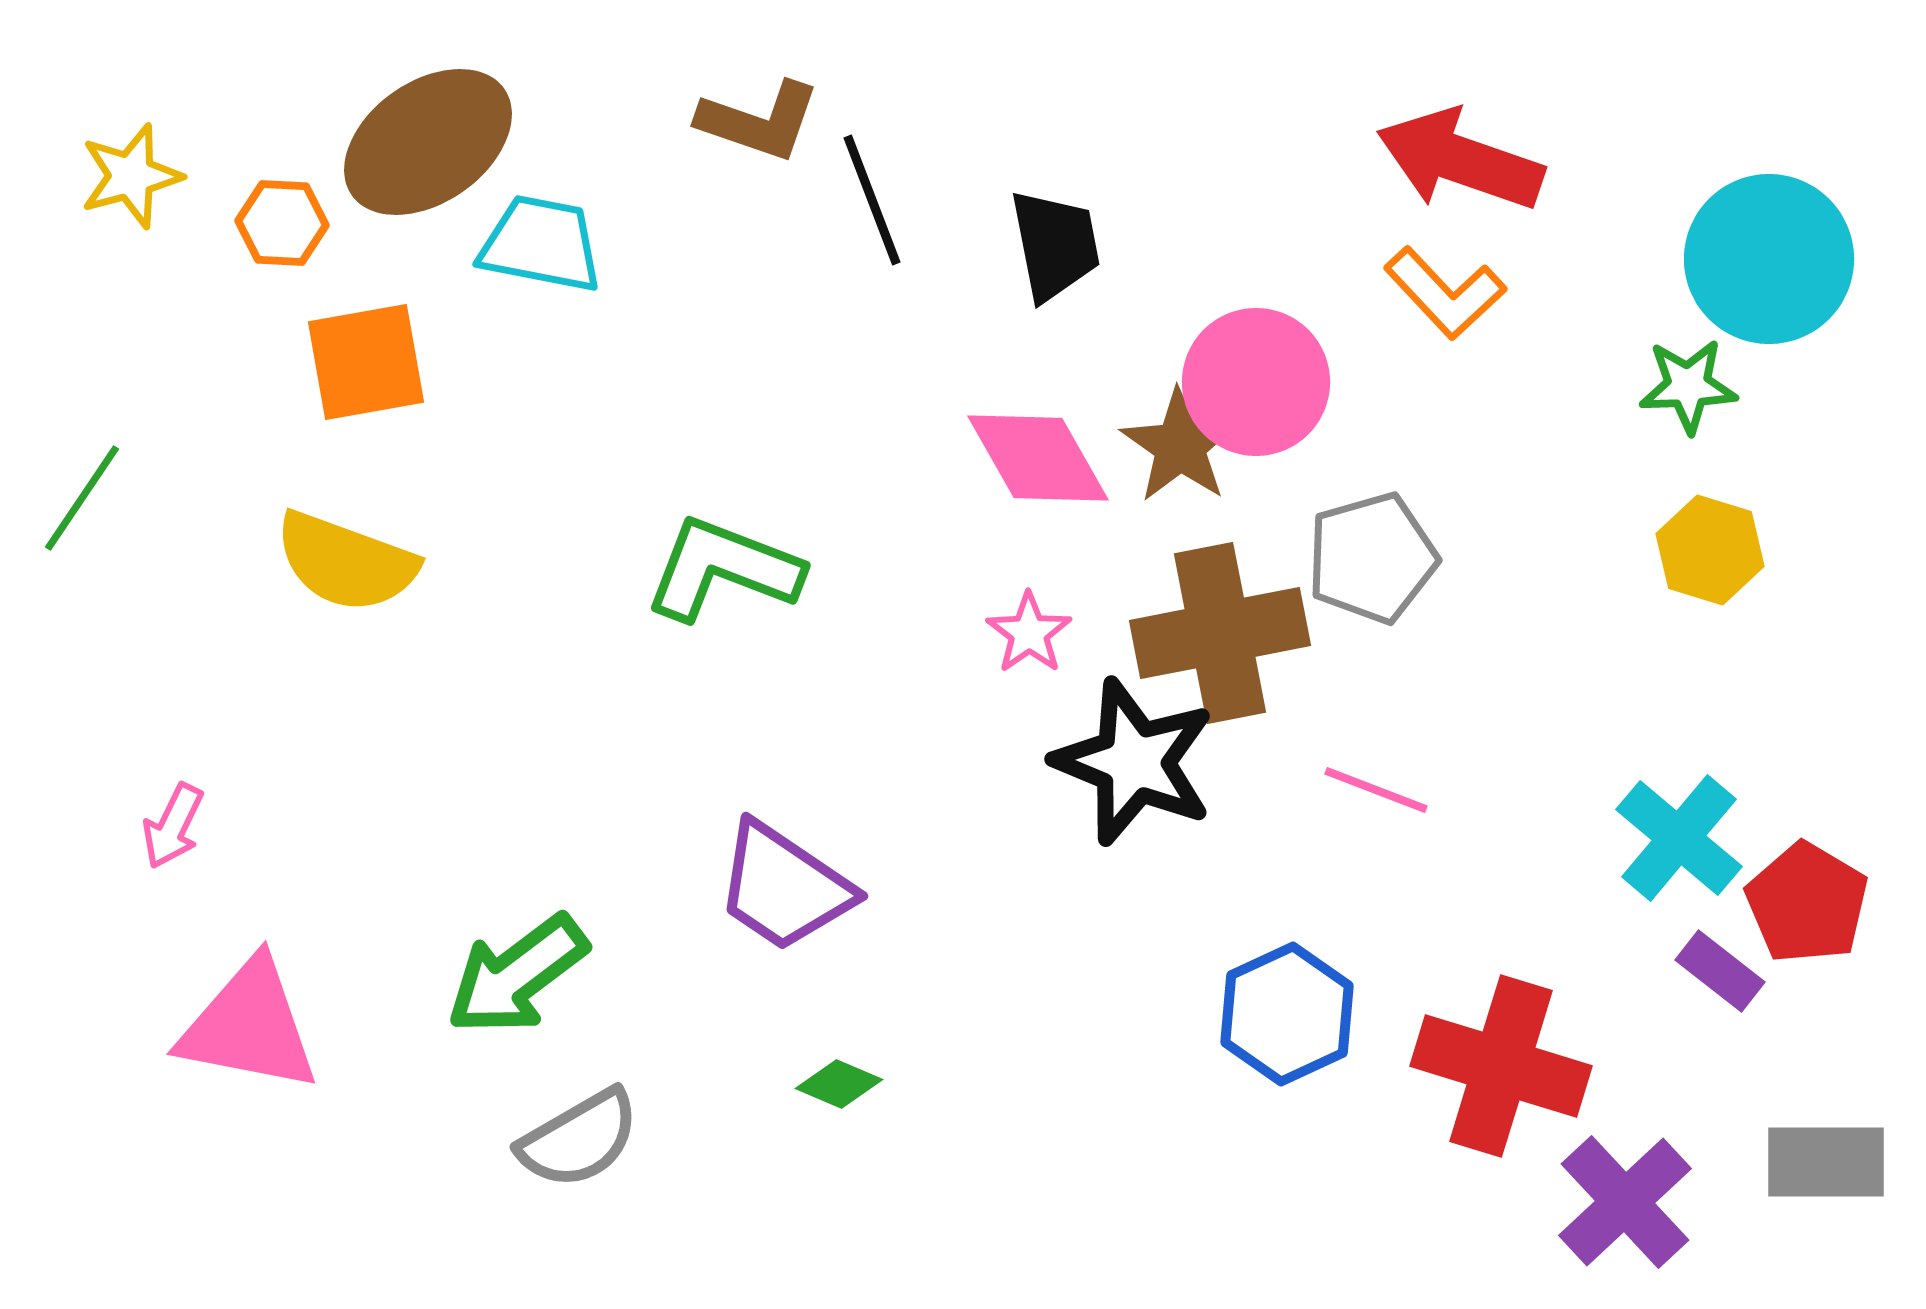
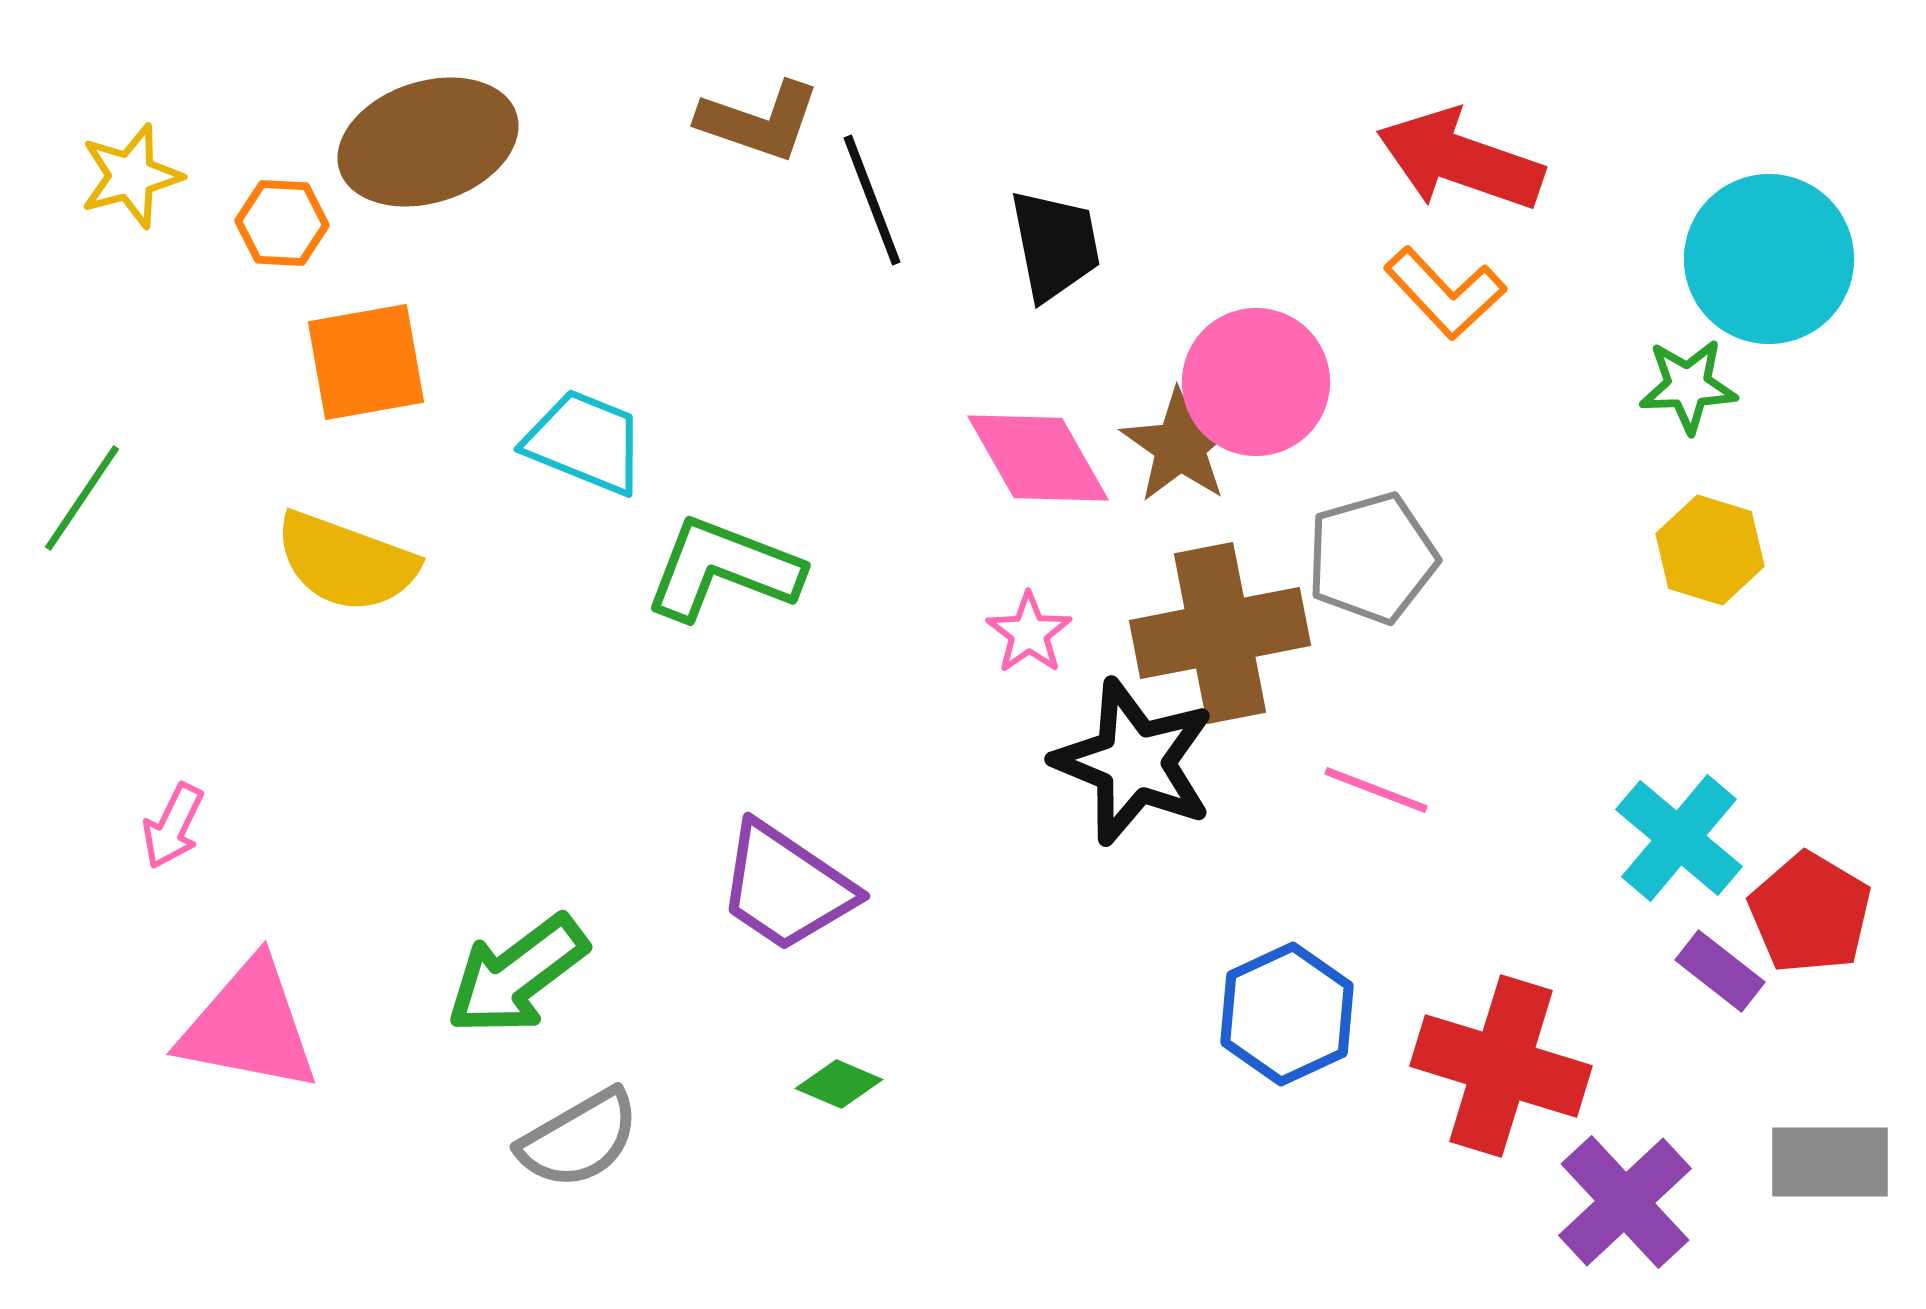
brown ellipse: rotated 17 degrees clockwise
cyan trapezoid: moved 44 px right, 198 px down; rotated 11 degrees clockwise
purple trapezoid: moved 2 px right
red pentagon: moved 3 px right, 10 px down
gray rectangle: moved 4 px right
